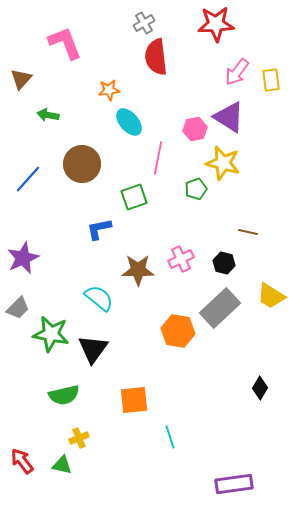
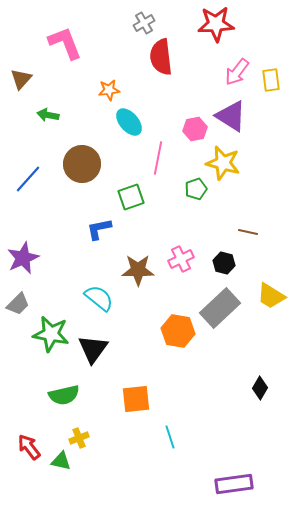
red semicircle: moved 5 px right
purple triangle: moved 2 px right, 1 px up
green square: moved 3 px left
gray trapezoid: moved 4 px up
orange square: moved 2 px right, 1 px up
red arrow: moved 7 px right, 14 px up
green triangle: moved 1 px left, 4 px up
